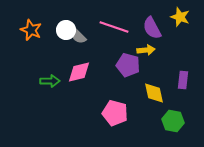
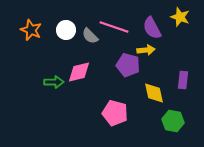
gray semicircle: moved 12 px right
green arrow: moved 4 px right, 1 px down
